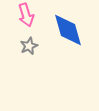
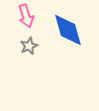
pink arrow: moved 1 px down
